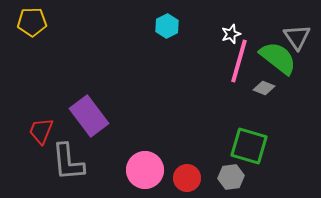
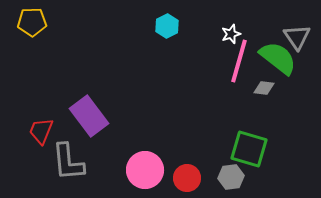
gray diamond: rotated 15 degrees counterclockwise
green square: moved 3 px down
